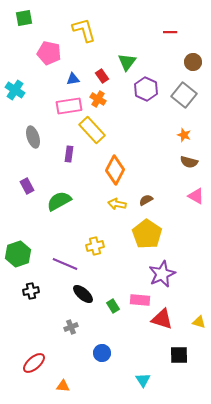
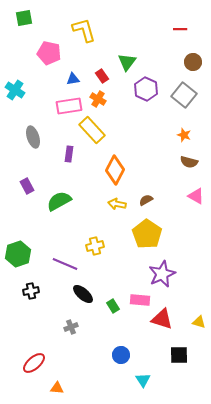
red line at (170, 32): moved 10 px right, 3 px up
blue circle at (102, 353): moved 19 px right, 2 px down
orange triangle at (63, 386): moved 6 px left, 2 px down
